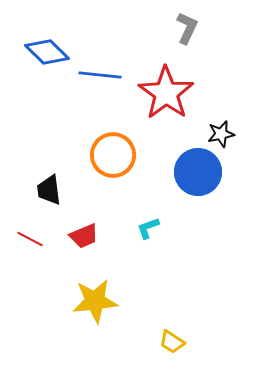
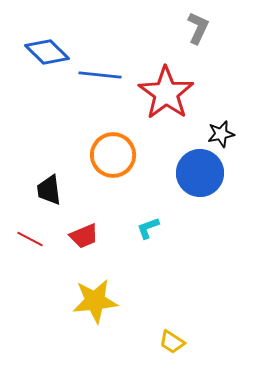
gray L-shape: moved 11 px right
blue circle: moved 2 px right, 1 px down
